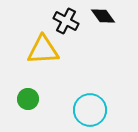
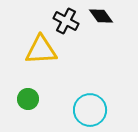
black diamond: moved 2 px left
yellow triangle: moved 2 px left
